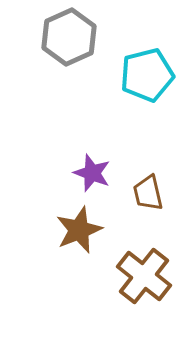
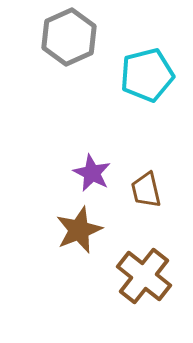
purple star: rotated 6 degrees clockwise
brown trapezoid: moved 2 px left, 3 px up
